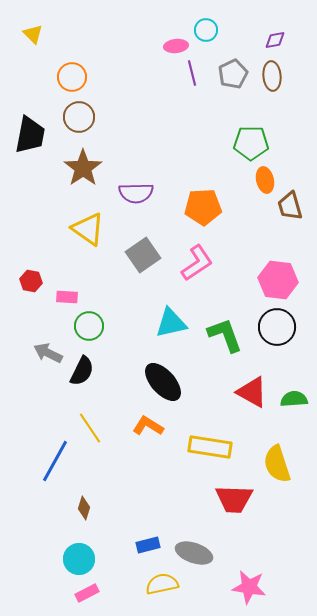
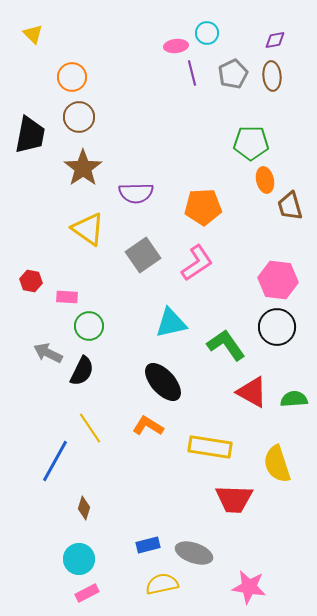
cyan circle at (206, 30): moved 1 px right, 3 px down
green L-shape at (225, 335): moved 1 px right, 10 px down; rotated 15 degrees counterclockwise
